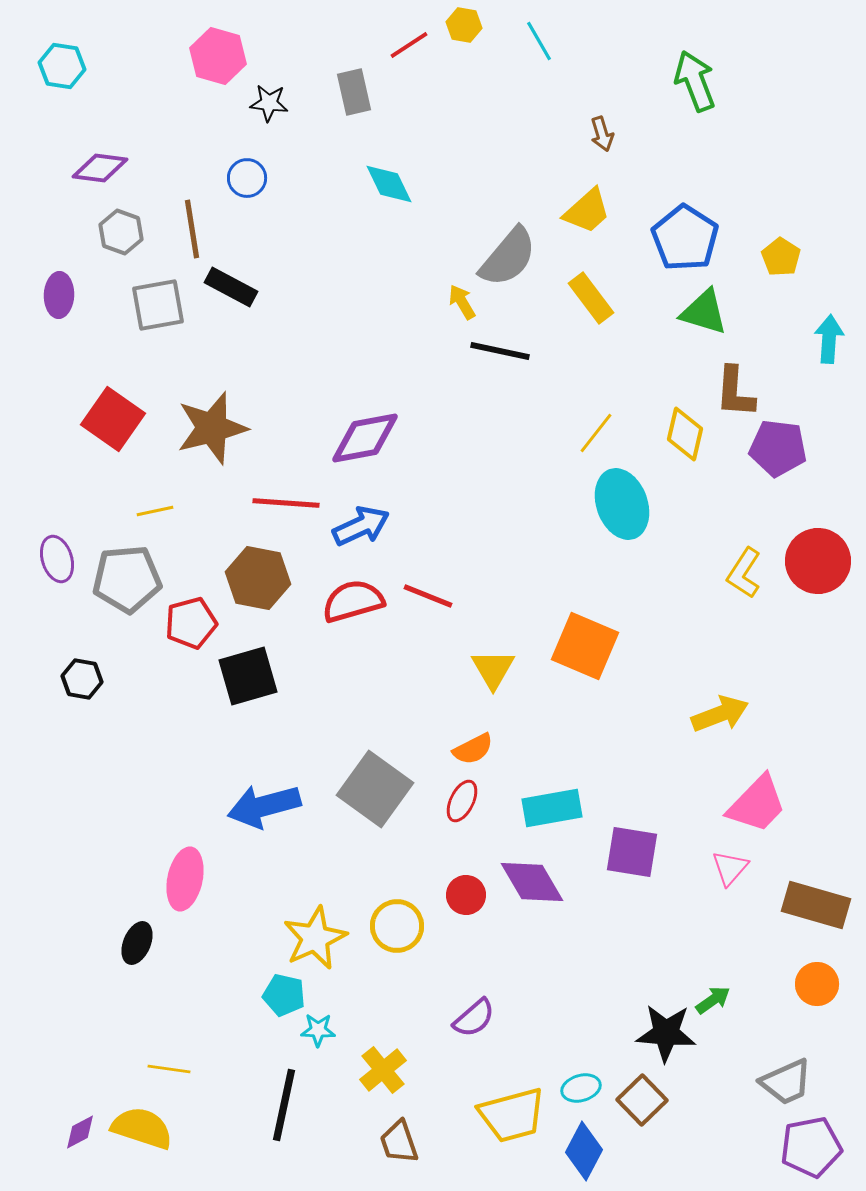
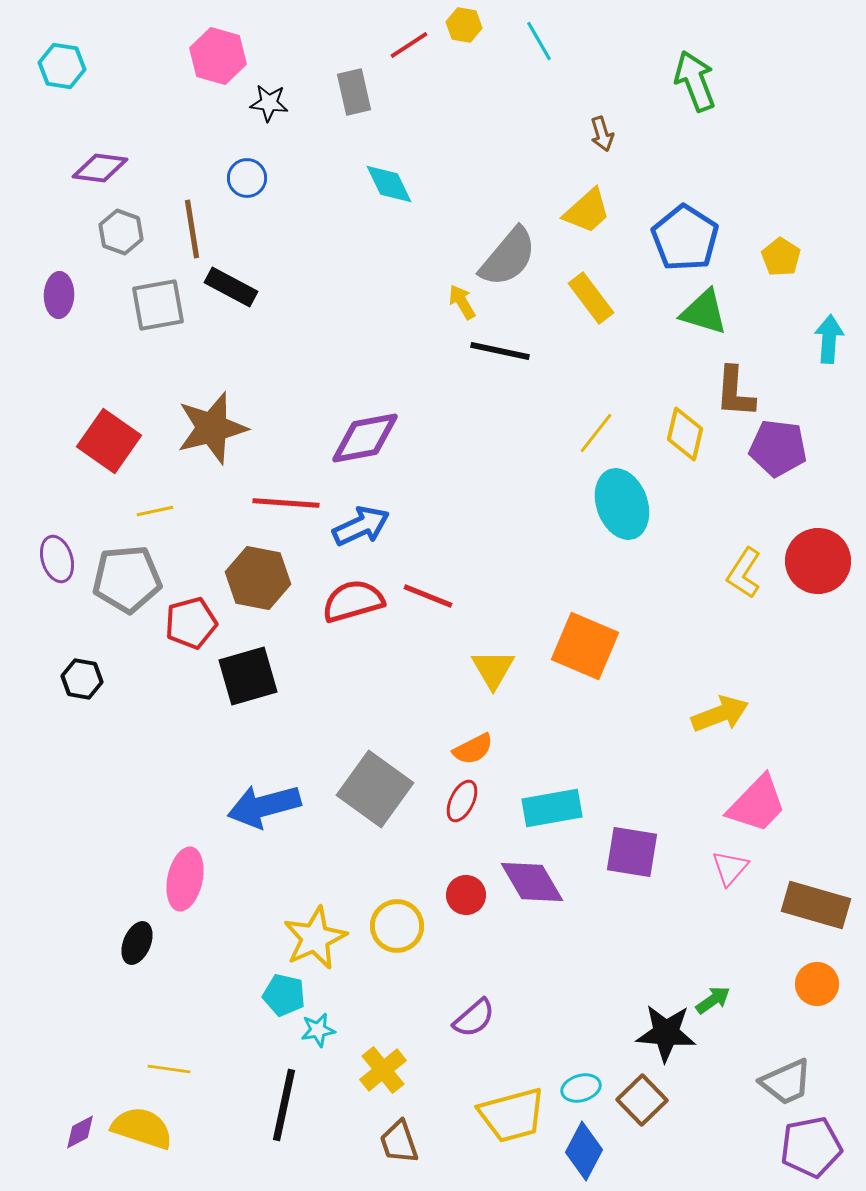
red square at (113, 419): moved 4 px left, 22 px down
cyan star at (318, 1030): rotated 12 degrees counterclockwise
